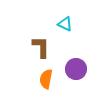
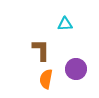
cyan triangle: rotated 28 degrees counterclockwise
brown L-shape: moved 3 px down
